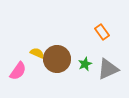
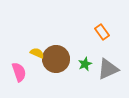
brown circle: moved 1 px left
pink semicircle: moved 1 px right, 1 px down; rotated 54 degrees counterclockwise
